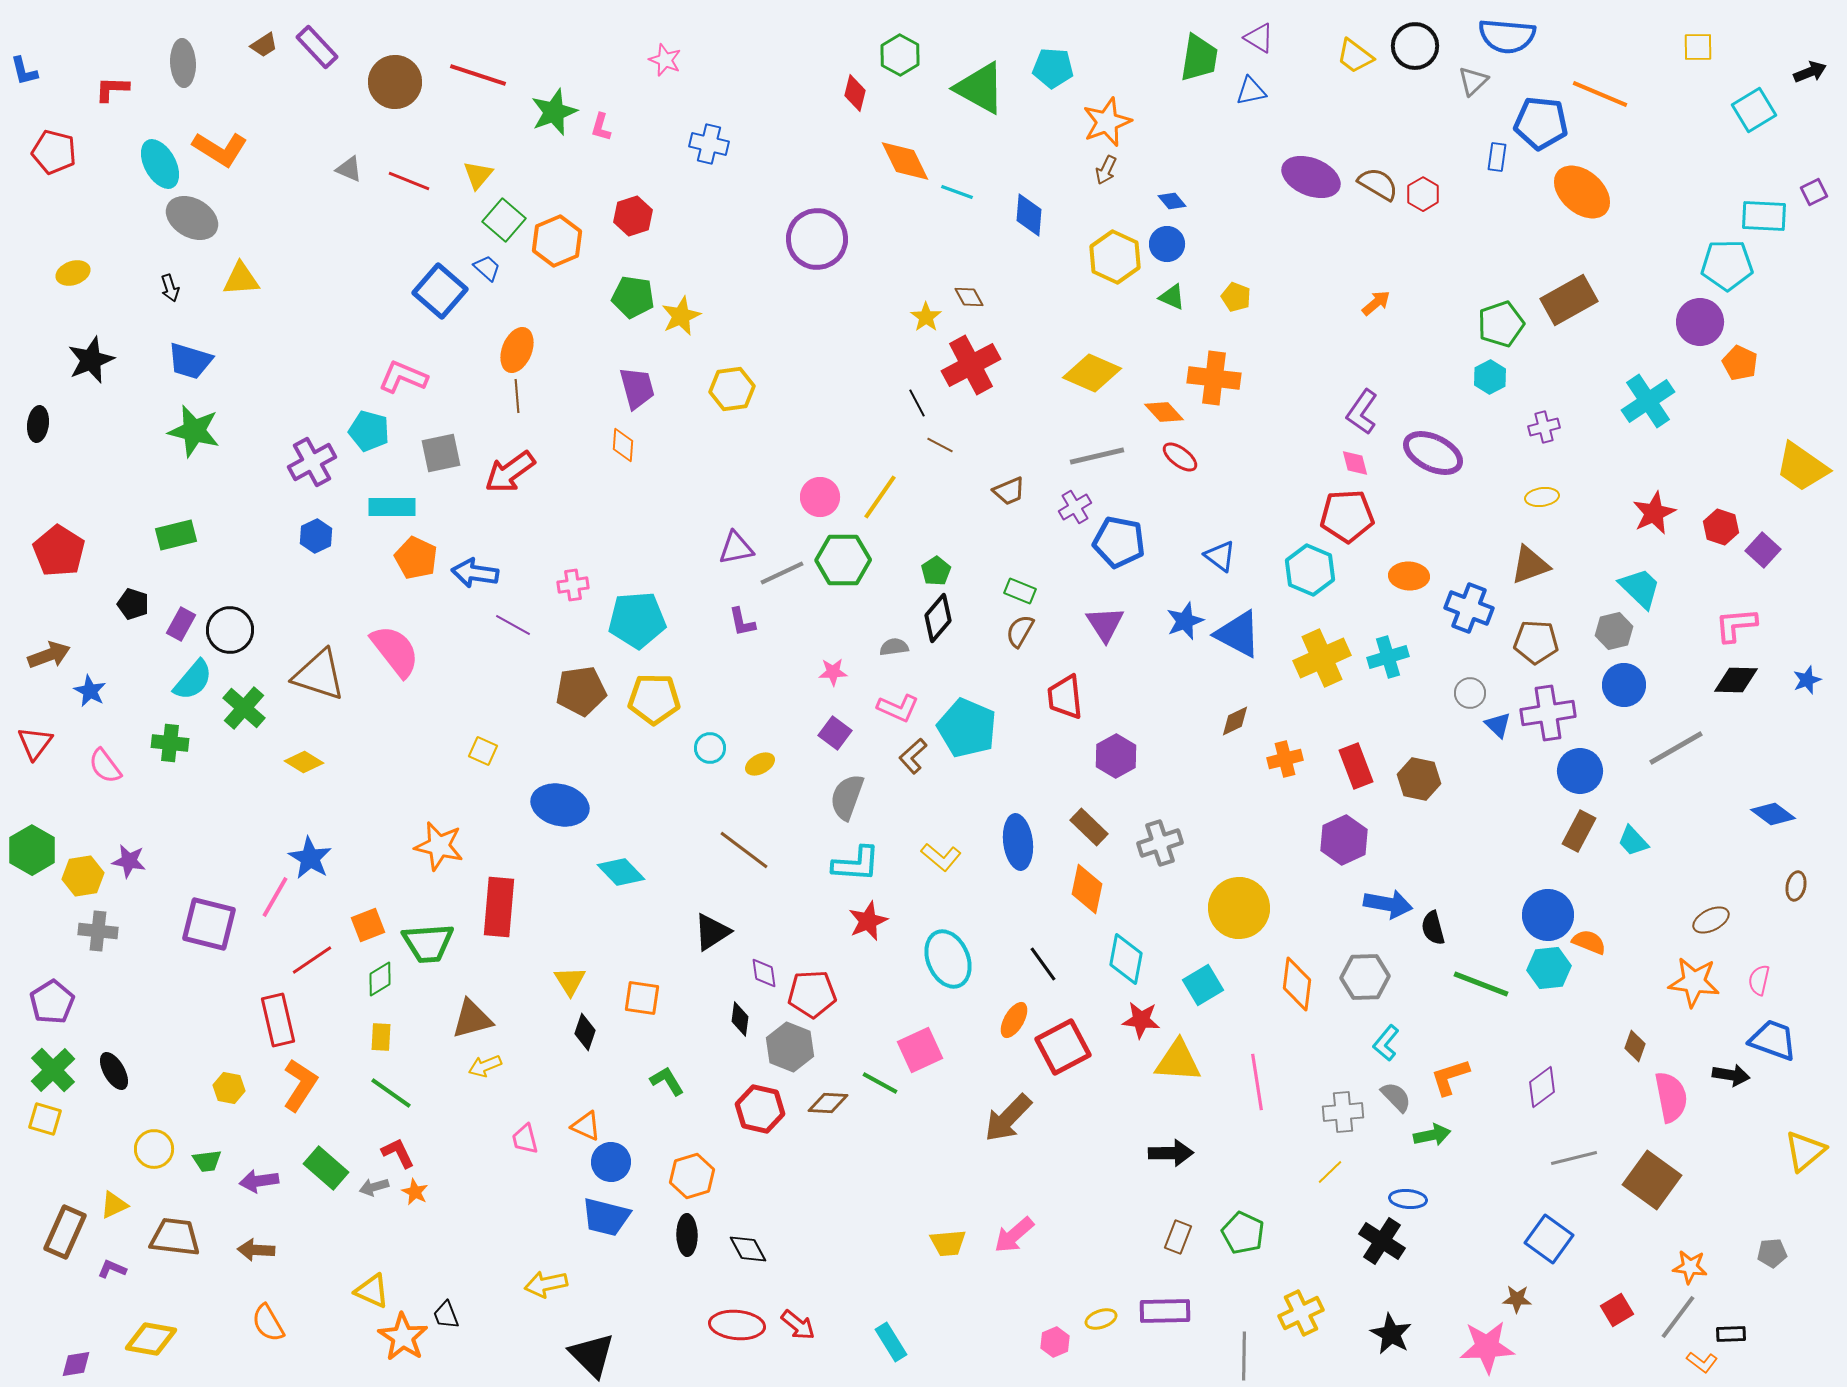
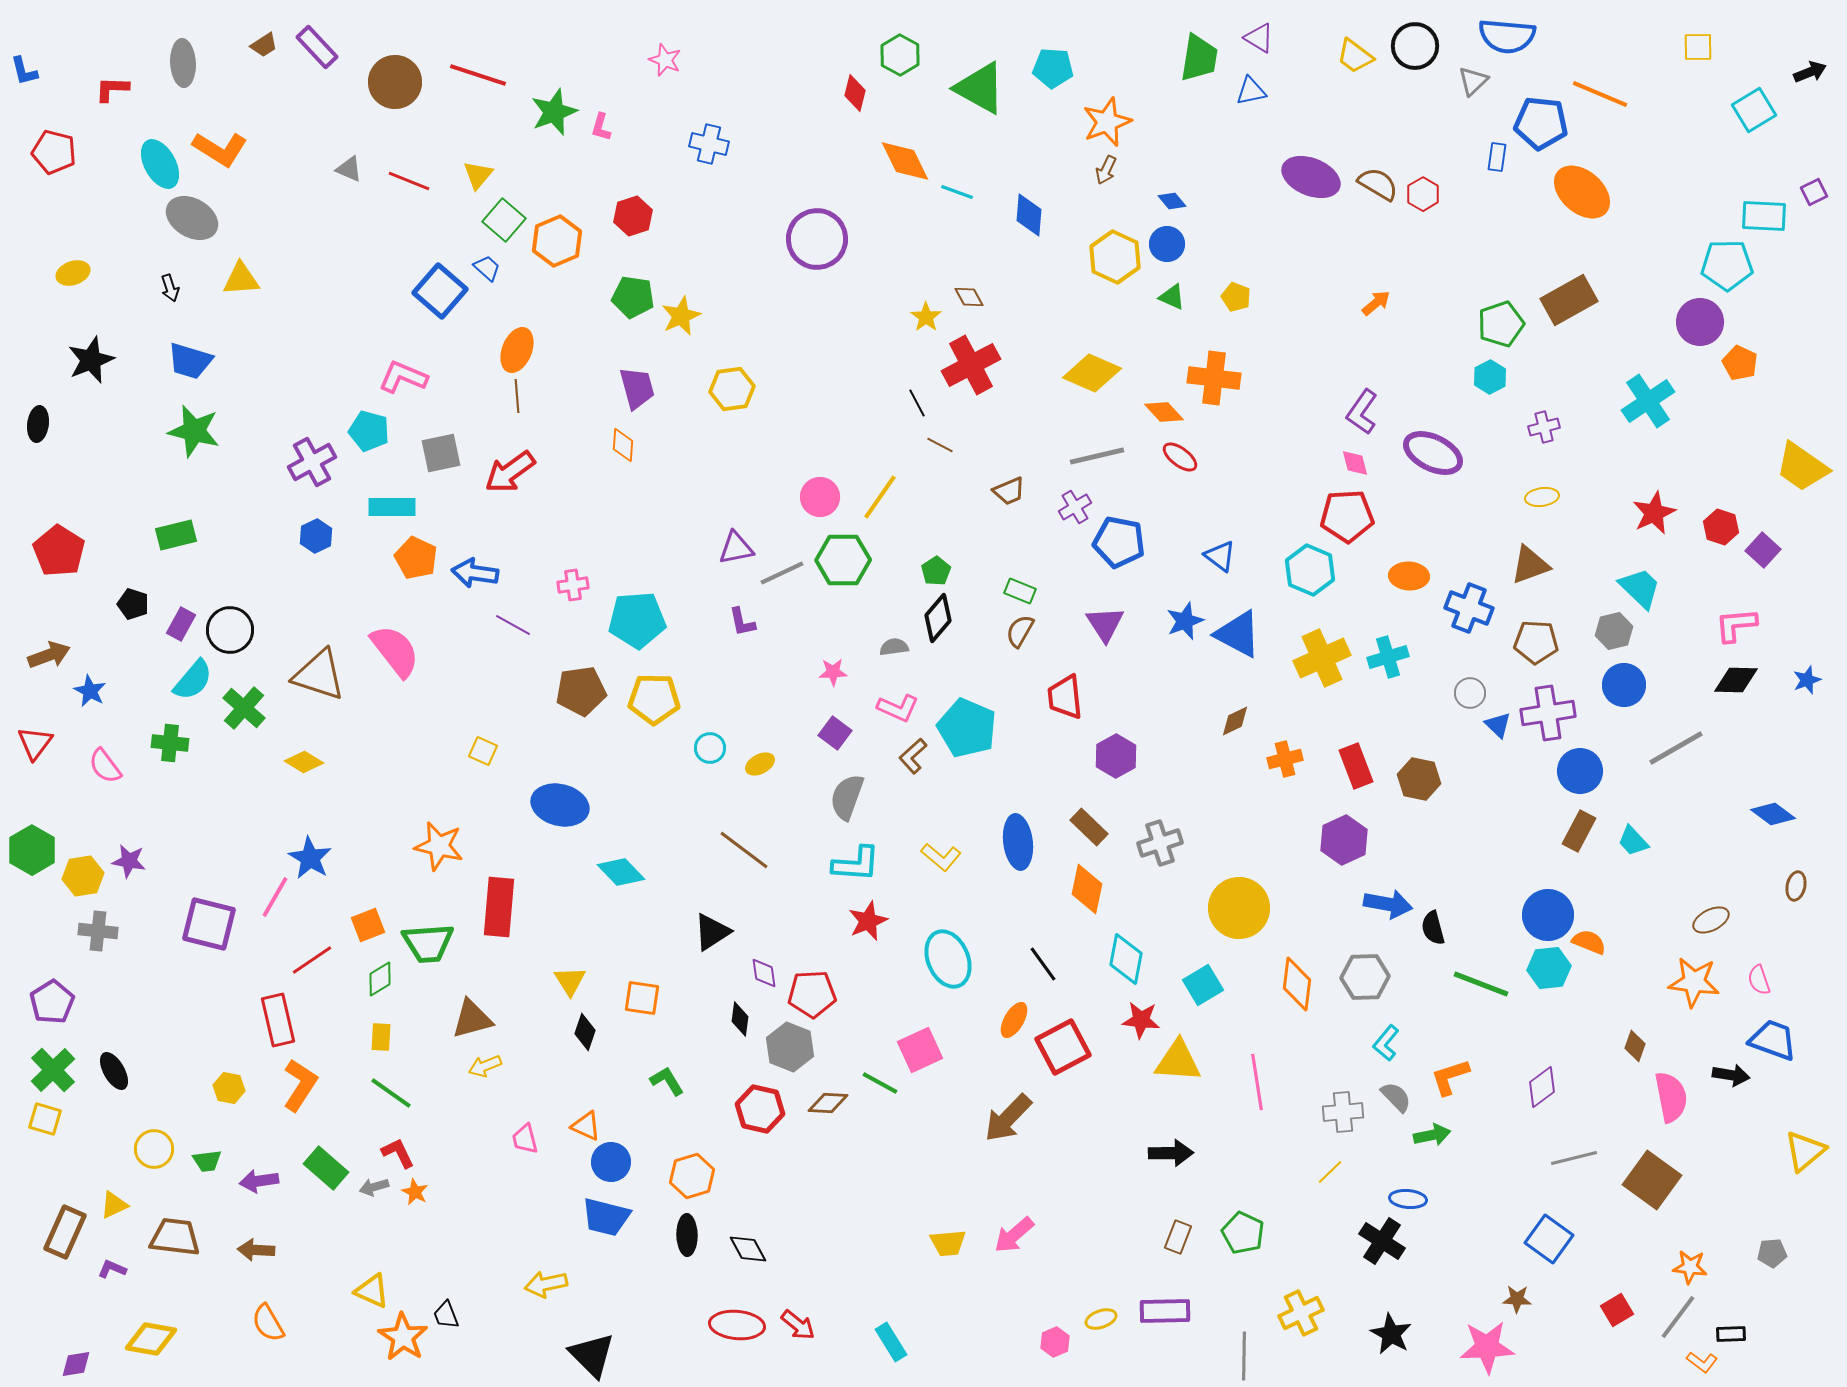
pink semicircle at (1759, 980): rotated 32 degrees counterclockwise
